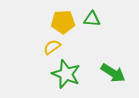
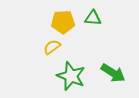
green triangle: moved 1 px right, 1 px up
green star: moved 5 px right, 2 px down
